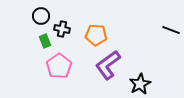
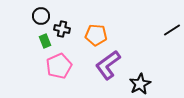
black line: moved 1 px right; rotated 54 degrees counterclockwise
pink pentagon: rotated 10 degrees clockwise
